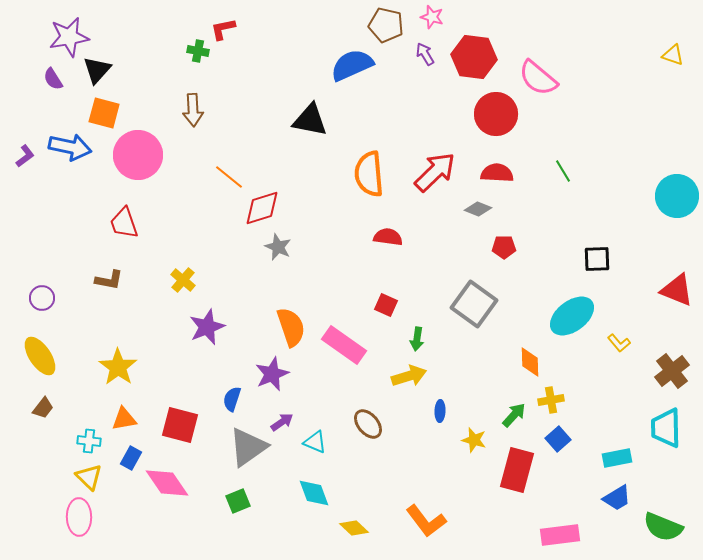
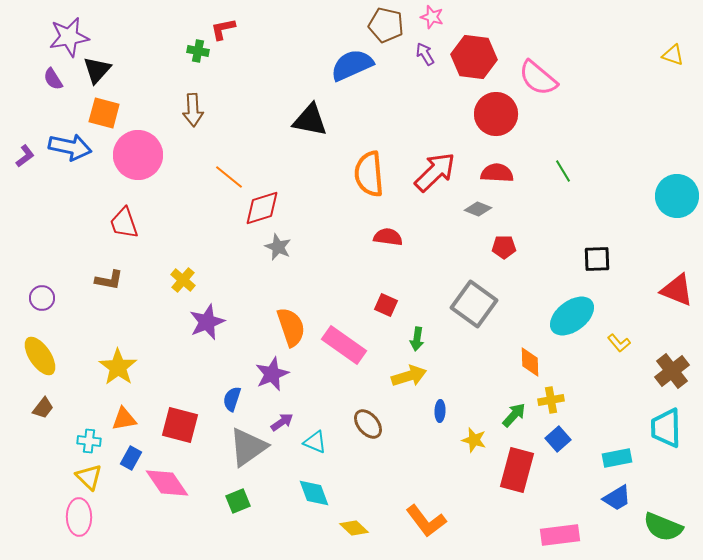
purple star at (207, 327): moved 5 px up
